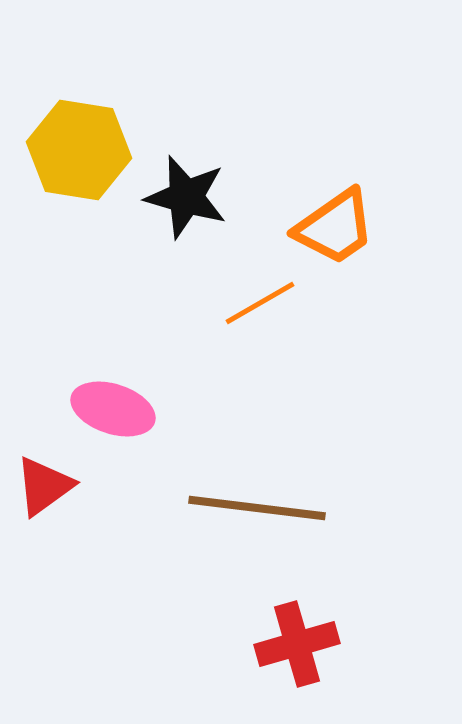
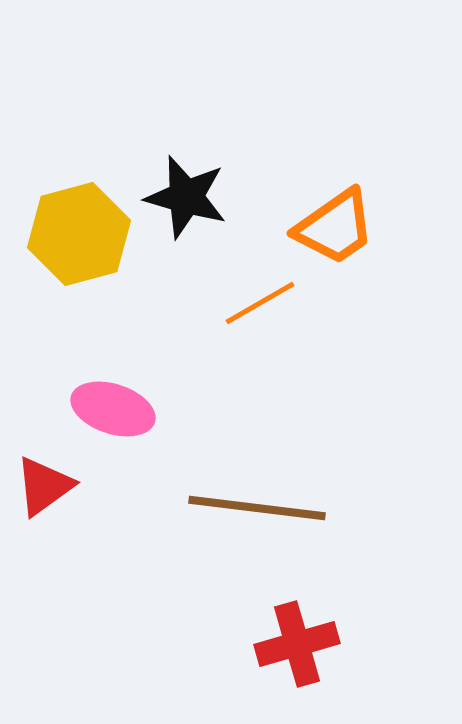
yellow hexagon: moved 84 px down; rotated 24 degrees counterclockwise
